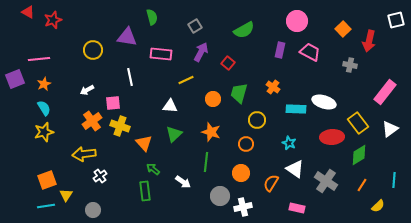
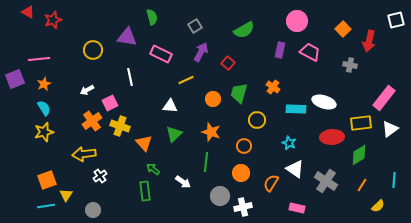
pink rectangle at (161, 54): rotated 20 degrees clockwise
pink rectangle at (385, 92): moved 1 px left, 6 px down
pink square at (113, 103): moved 3 px left; rotated 21 degrees counterclockwise
yellow rectangle at (358, 123): moved 3 px right; rotated 60 degrees counterclockwise
orange circle at (246, 144): moved 2 px left, 2 px down
